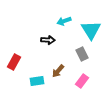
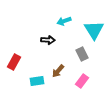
cyan triangle: moved 3 px right
